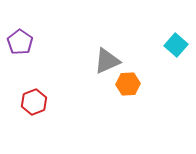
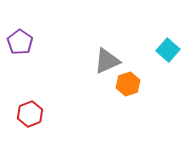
cyan square: moved 8 px left, 5 px down
orange hexagon: rotated 15 degrees counterclockwise
red hexagon: moved 4 px left, 12 px down
